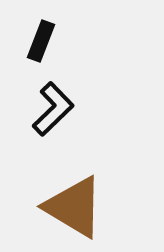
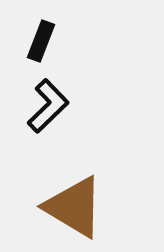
black L-shape: moved 5 px left, 3 px up
